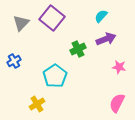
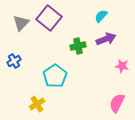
purple square: moved 3 px left
green cross: moved 3 px up; rotated 14 degrees clockwise
pink star: moved 3 px right, 1 px up
